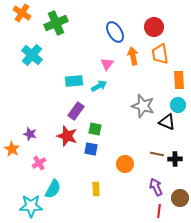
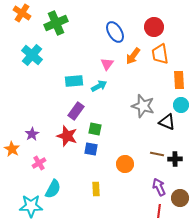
orange arrow: rotated 132 degrees counterclockwise
cyan circle: moved 3 px right
purple star: moved 2 px right; rotated 24 degrees clockwise
purple arrow: moved 3 px right
